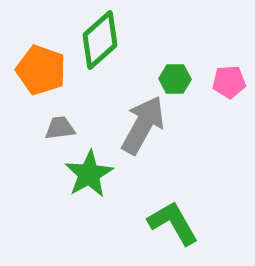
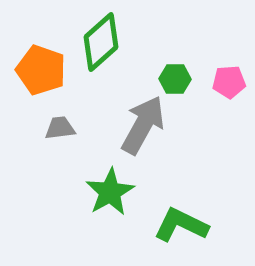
green diamond: moved 1 px right, 2 px down
green star: moved 21 px right, 18 px down
green L-shape: moved 8 px right, 2 px down; rotated 34 degrees counterclockwise
